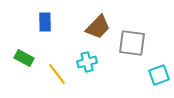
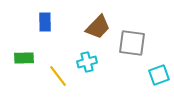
green rectangle: rotated 30 degrees counterclockwise
yellow line: moved 1 px right, 2 px down
